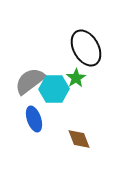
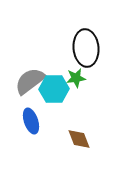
black ellipse: rotated 24 degrees clockwise
green star: rotated 24 degrees clockwise
blue ellipse: moved 3 px left, 2 px down
